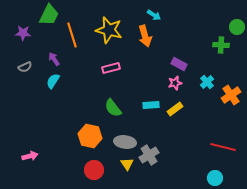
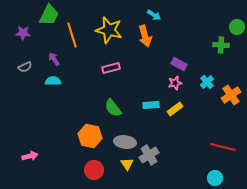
cyan semicircle: rotated 56 degrees clockwise
